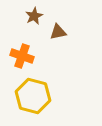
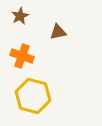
brown star: moved 14 px left
